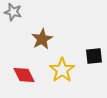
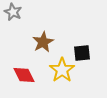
gray star: rotated 12 degrees clockwise
brown star: moved 1 px right, 3 px down
black square: moved 12 px left, 3 px up
